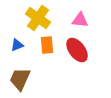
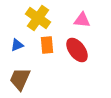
pink triangle: moved 2 px right
